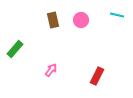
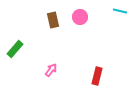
cyan line: moved 3 px right, 4 px up
pink circle: moved 1 px left, 3 px up
red rectangle: rotated 12 degrees counterclockwise
